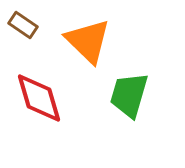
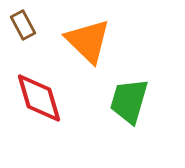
brown rectangle: rotated 28 degrees clockwise
green trapezoid: moved 6 px down
